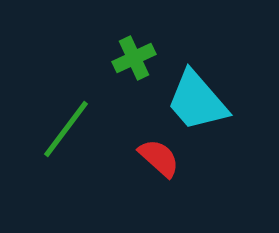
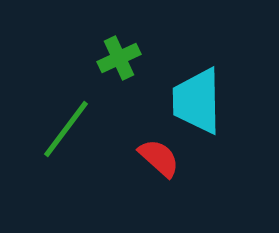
green cross: moved 15 px left
cyan trapezoid: rotated 40 degrees clockwise
